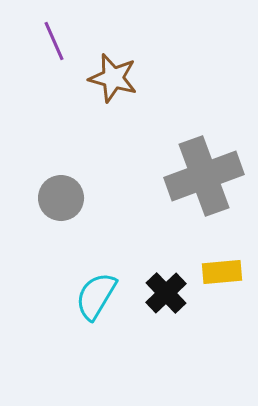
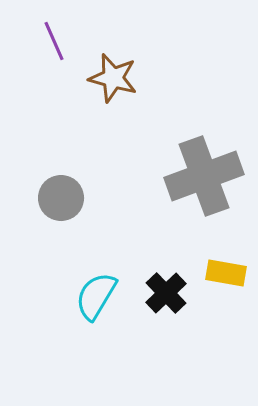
yellow rectangle: moved 4 px right, 1 px down; rotated 15 degrees clockwise
